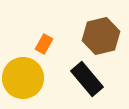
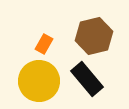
brown hexagon: moved 7 px left
yellow circle: moved 16 px right, 3 px down
